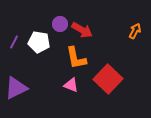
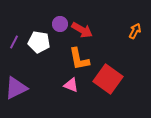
orange L-shape: moved 3 px right, 1 px down
red square: rotated 8 degrees counterclockwise
